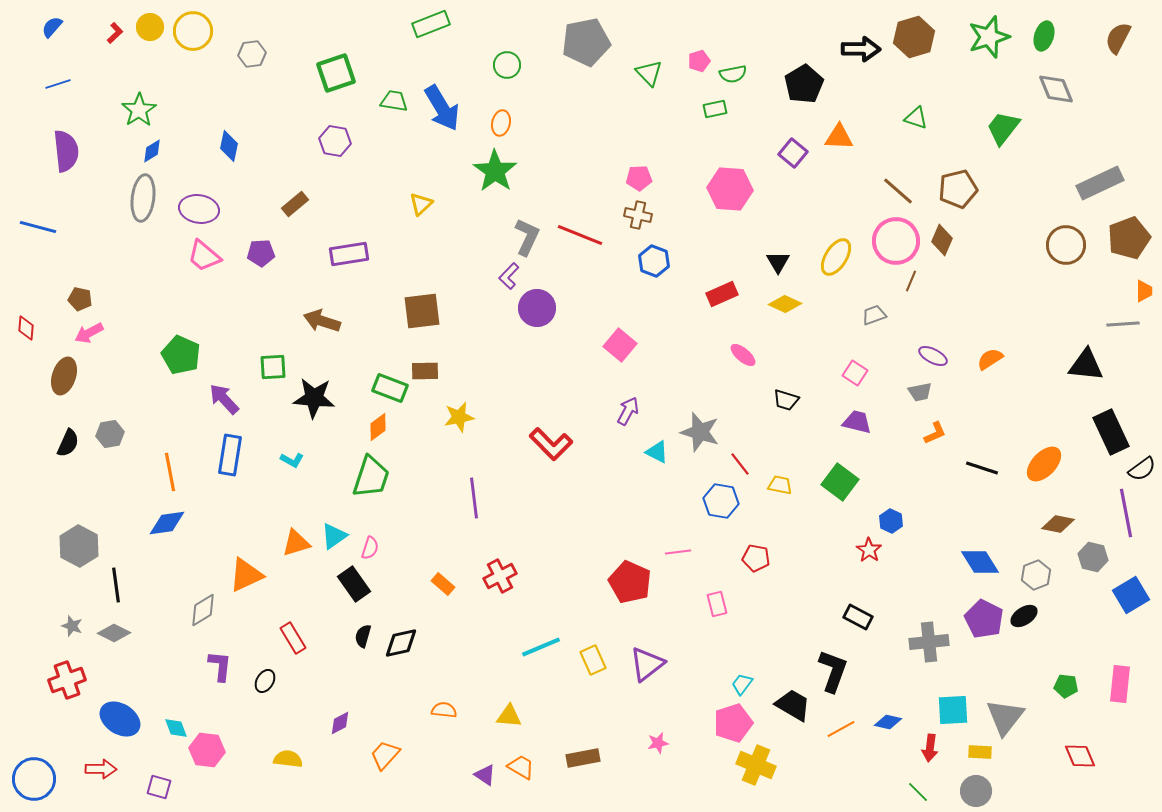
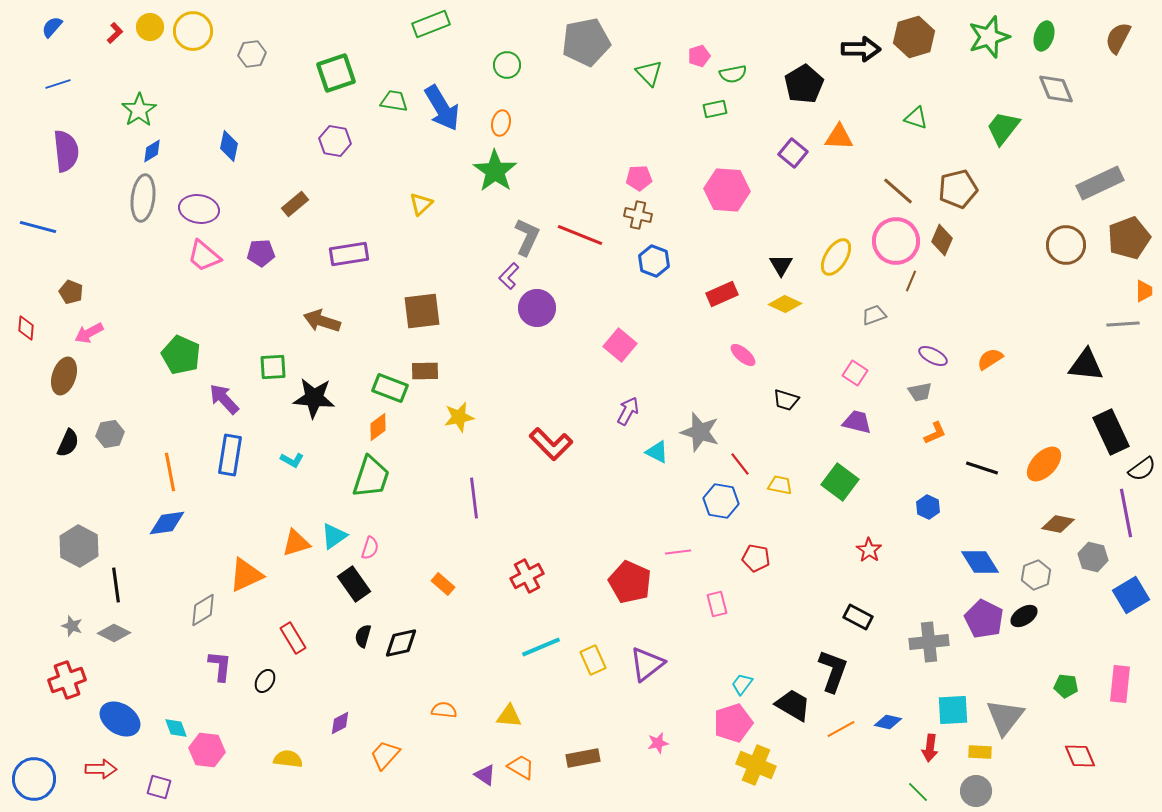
pink pentagon at (699, 61): moved 5 px up
pink hexagon at (730, 189): moved 3 px left, 1 px down
black triangle at (778, 262): moved 3 px right, 3 px down
brown pentagon at (80, 299): moved 9 px left, 7 px up; rotated 10 degrees clockwise
blue hexagon at (891, 521): moved 37 px right, 14 px up
red cross at (500, 576): moved 27 px right
